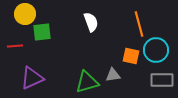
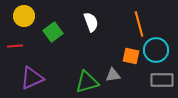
yellow circle: moved 1 px left, 2 px down
green square: moved 11 px right; rotated 30 degrees counterclockwise
